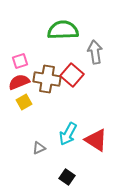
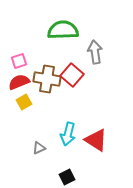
pink square: moved 1 px left
cyan arrow: rotated 15 degrees counterclockwise
black square: rotated 28 degrees clockwise
